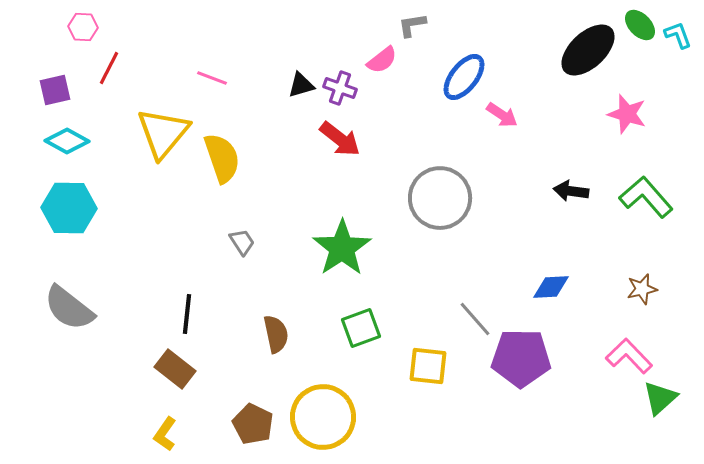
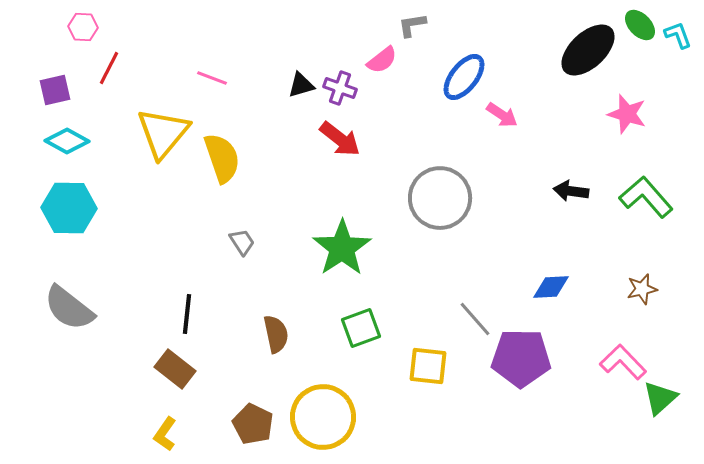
pink L-shape: moved 6 px left, 6 px down
